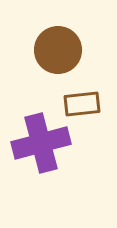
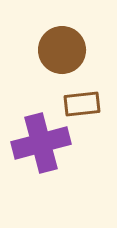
brown circle: moved 4 px right
